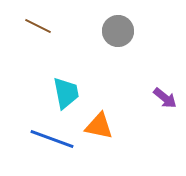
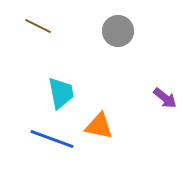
cyan trapezoid: moved 5 px left
